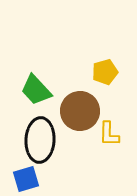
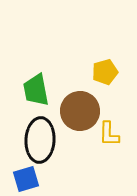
green trapezoid: rotated 32 degrees clockwise
